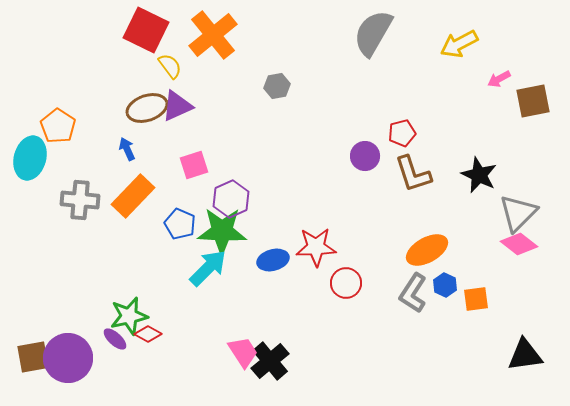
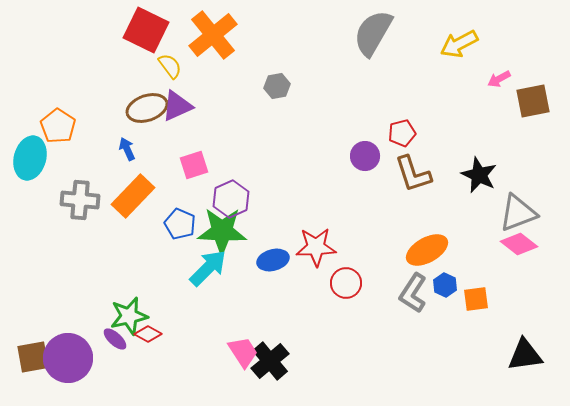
gray triangle at (518, 213): rotated 24 degrees clockwise
